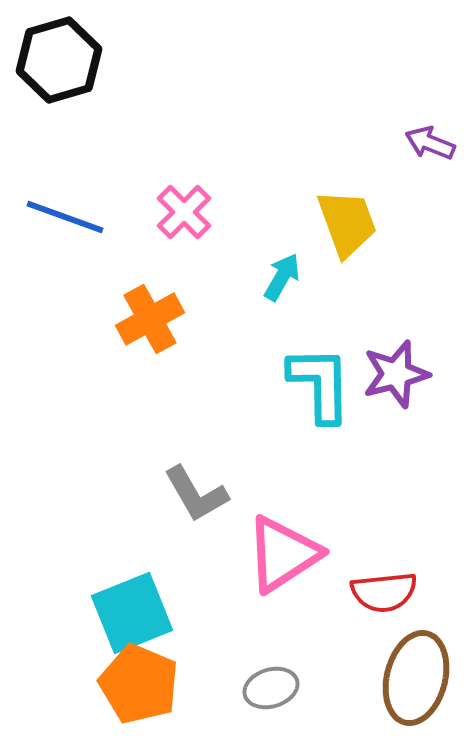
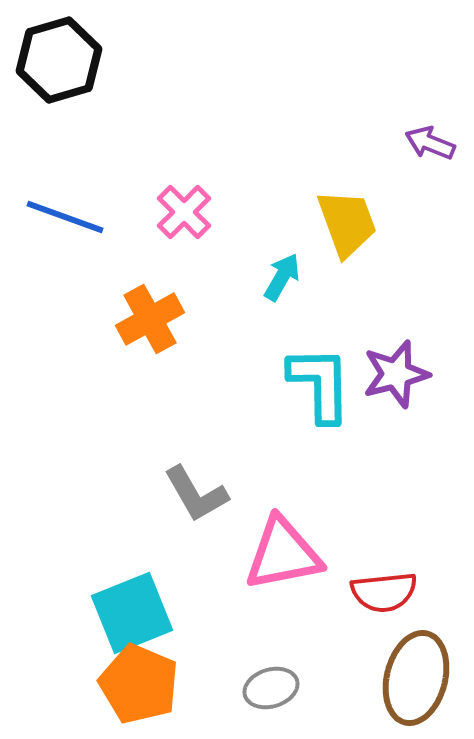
pink triangle: rotated 22 degrees clockwise
